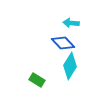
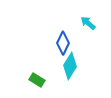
cyan arrow: moved 17 px right; rotated 35 degrees clockwise
blue diamond: rotated 70 degrees clockwise
